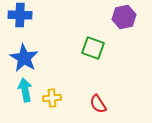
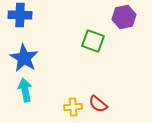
green square: moved 7 px up
yellow cross: moved 21 px right, 9 px down
red semicircle: rotated 18 degrees counterclockwise
